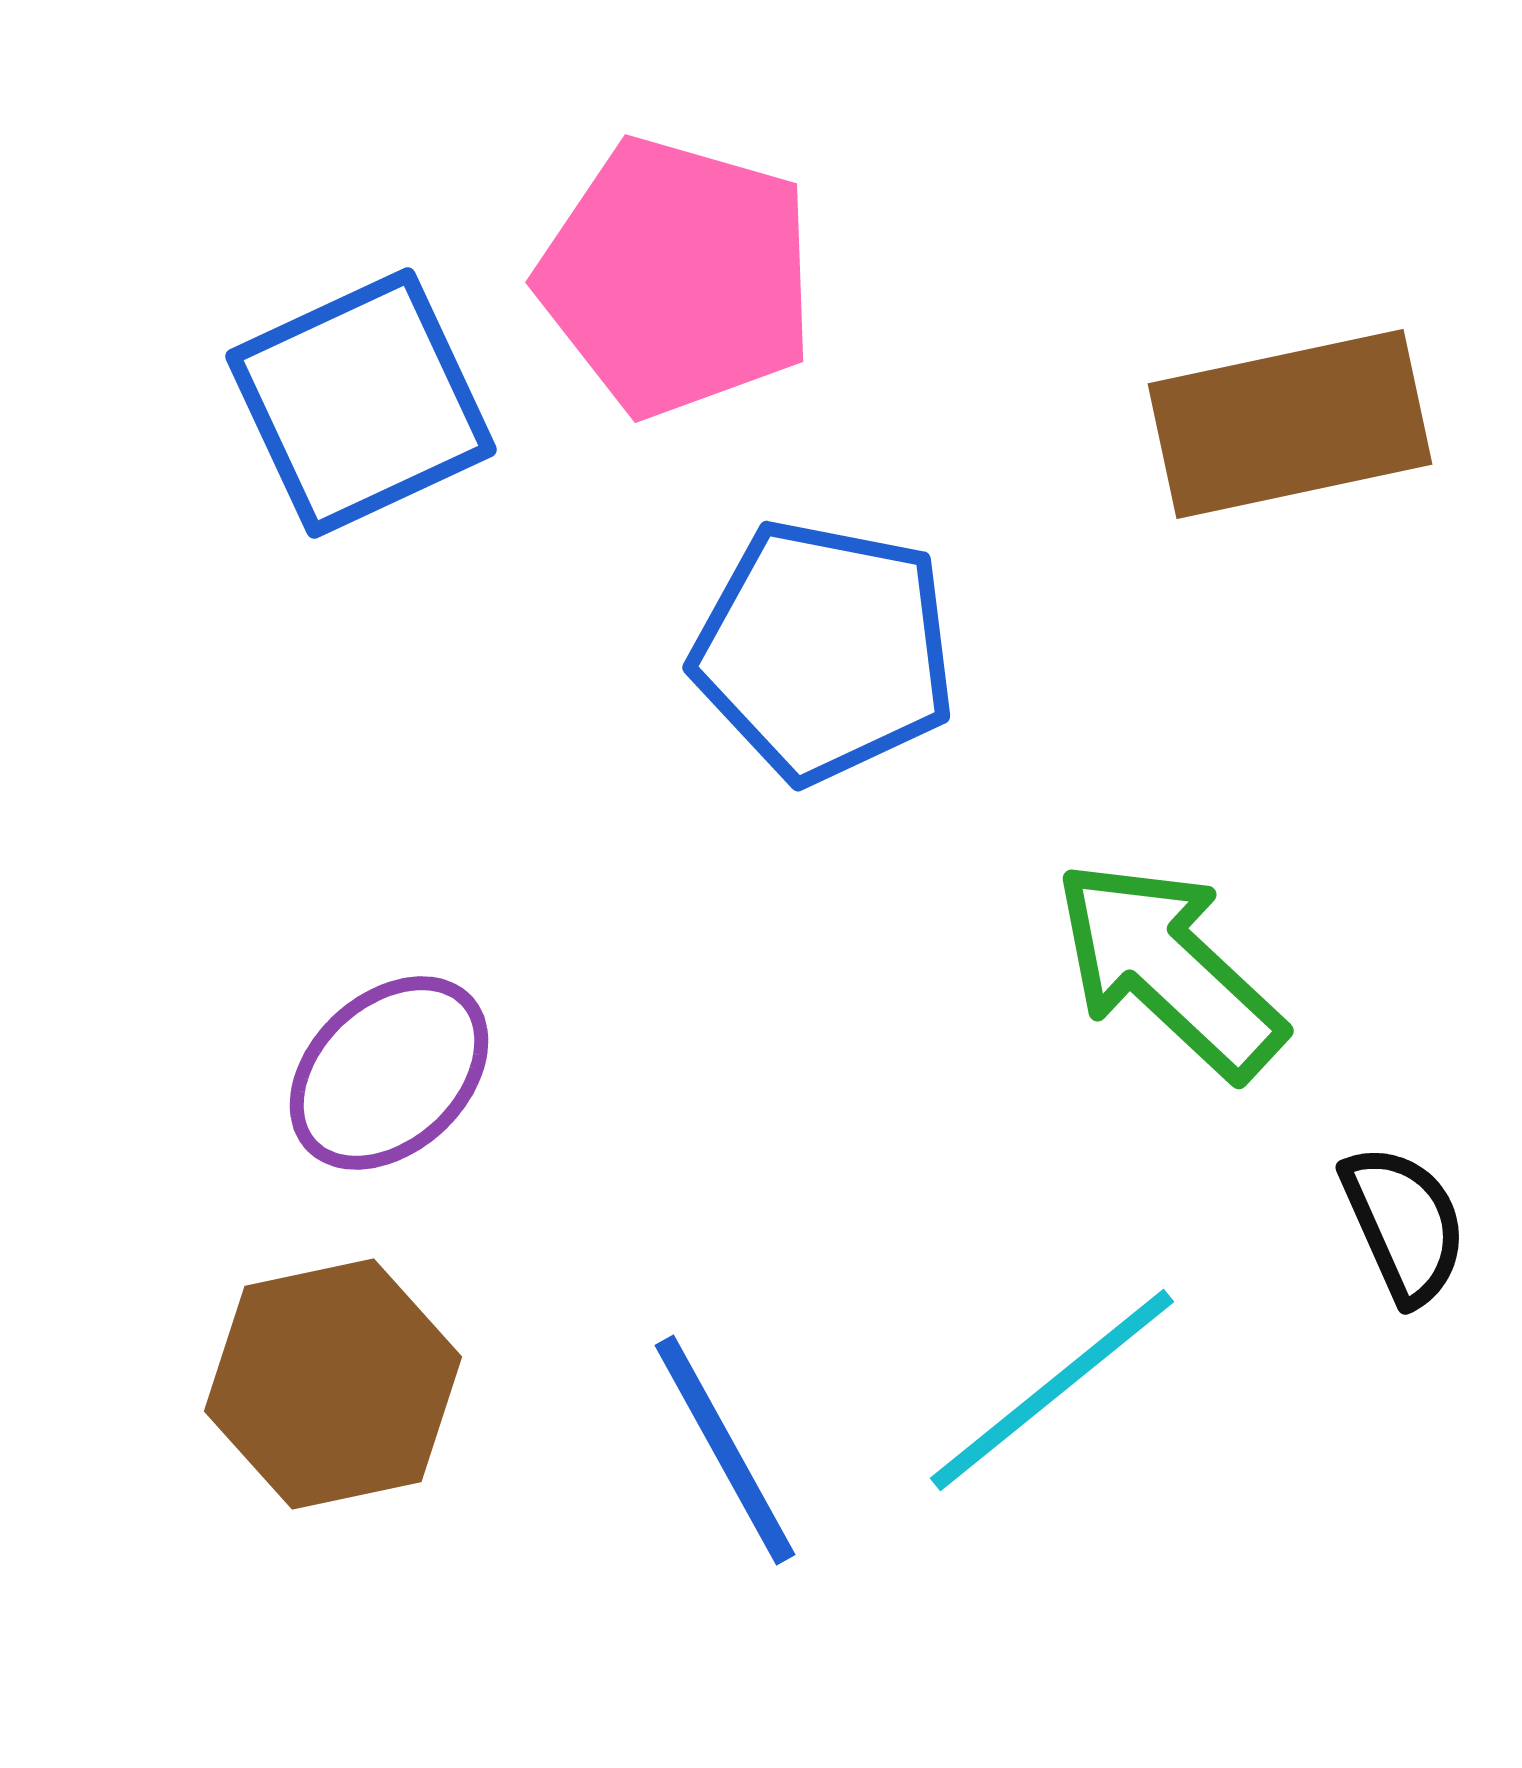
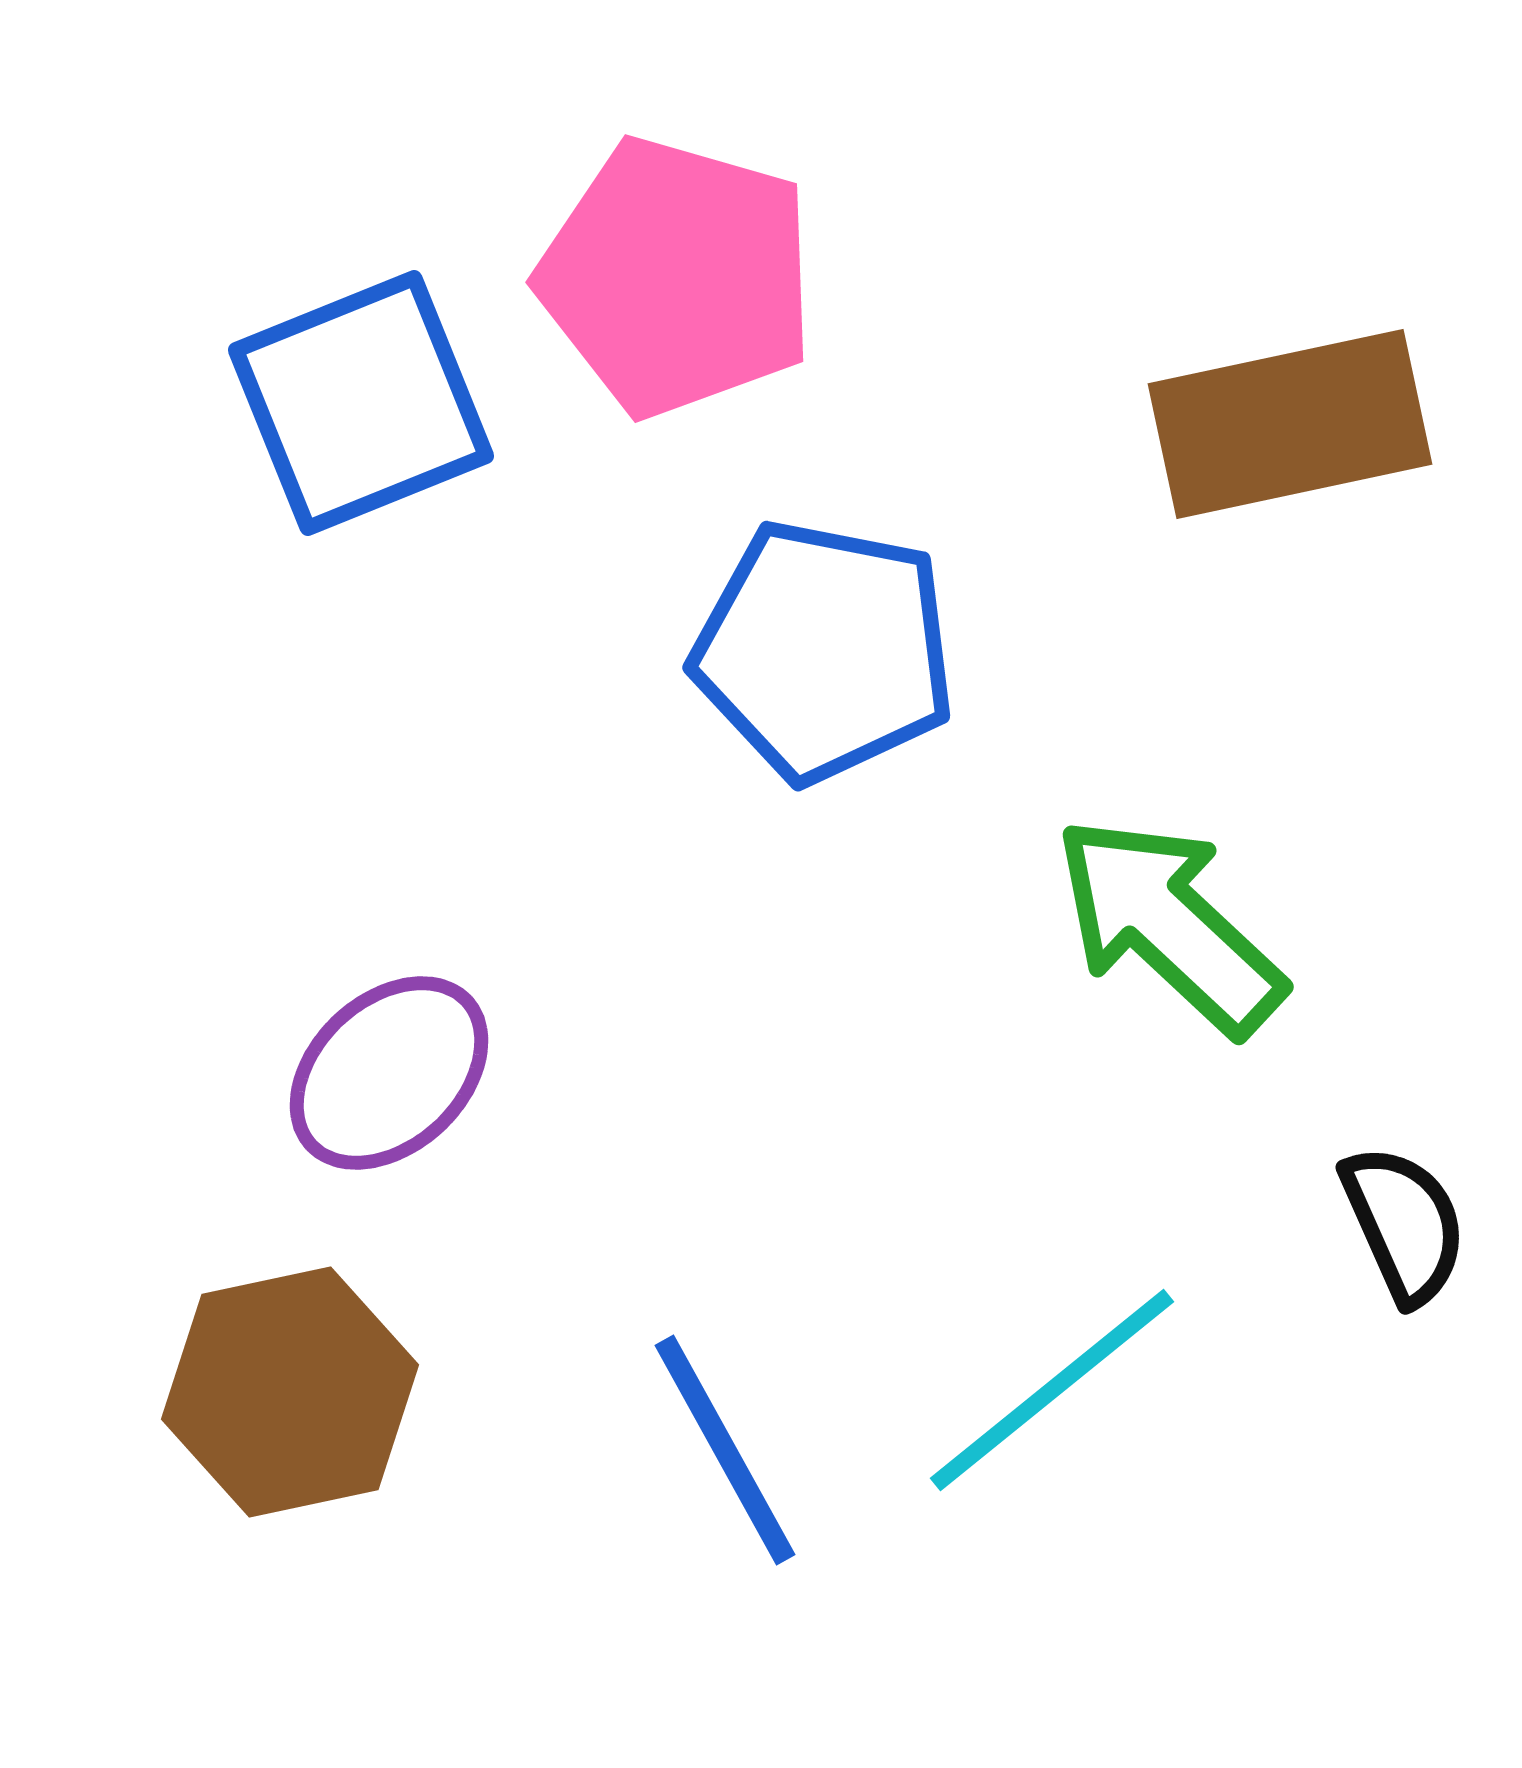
blue square: rotated 3 degrees clockwise
green arrow: moved 44 px up
brown hexagon: moved 43 px left, 8 px down
